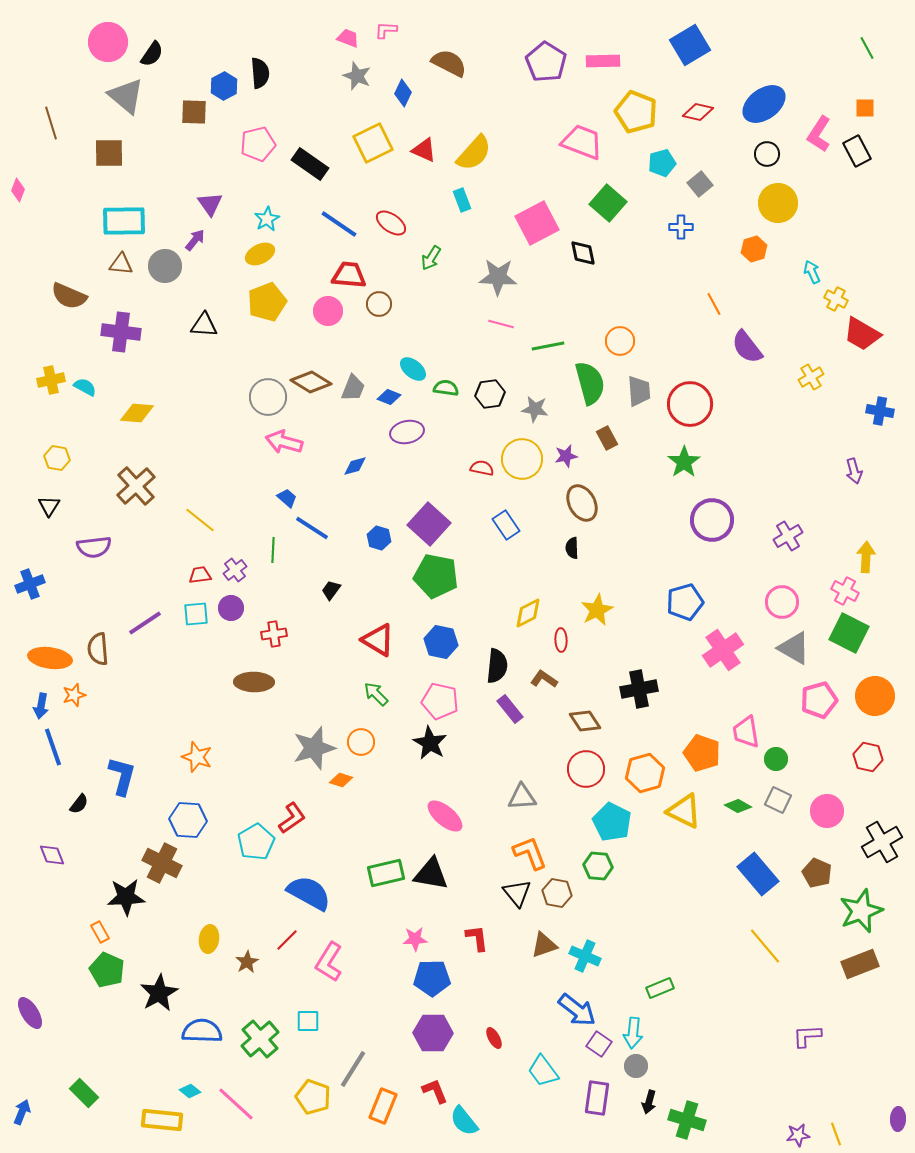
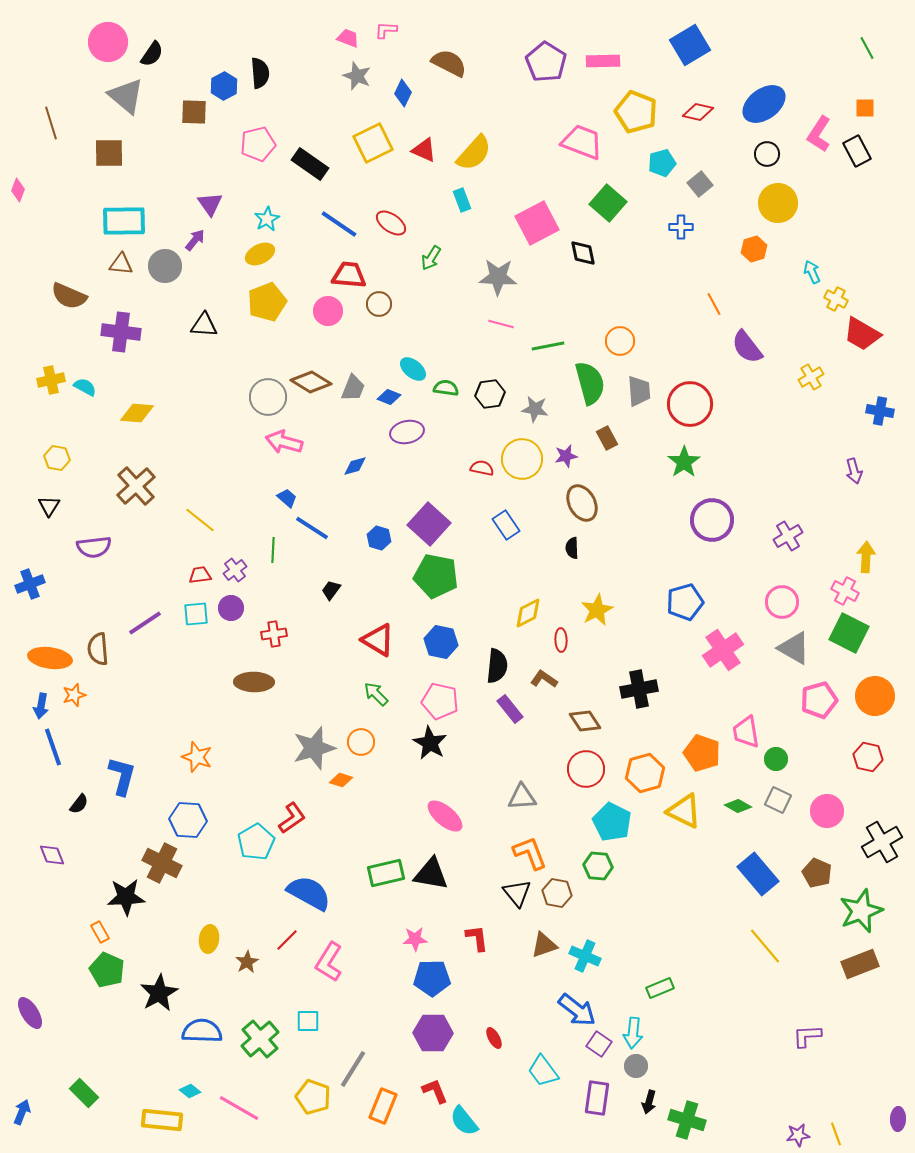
pink line at (236, 1104): moved 3 px right, 4 px down; rotated 12 degrees counterclockwise
